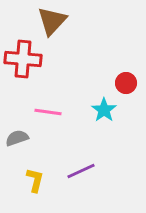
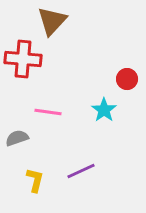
red circle: moved 1 px right, 4 px up
